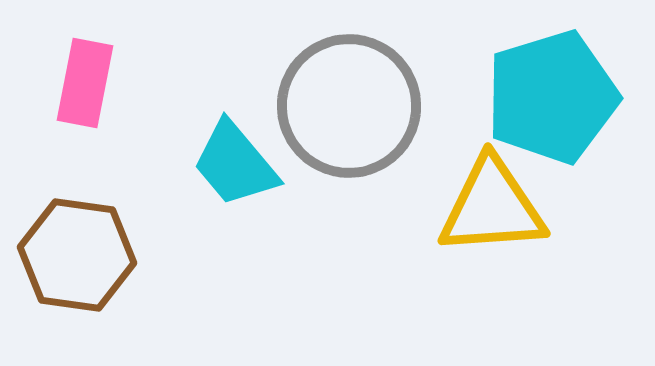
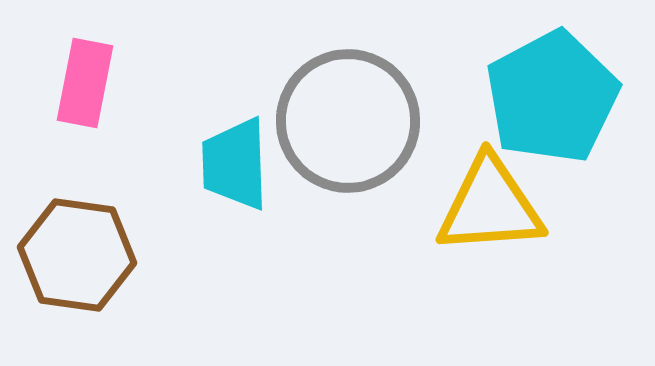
cyan pentagon: rotated 11 degrees counterclockwise
gray circle: moved 1 px left, 15 px down
cyan trapezoid: rotated 38 degrees clockwise
yellow triangle: moved 2 px left, 1 px up
